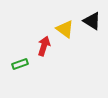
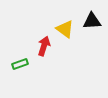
black triangle: rotated 36 degrees counterclockwise
